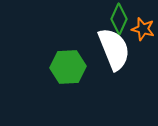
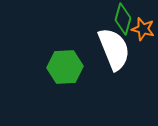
green diamond: moved 4 px right; rotated 8 degrees counterclockwise
green hexagon: moved 3 px left
